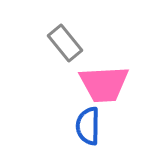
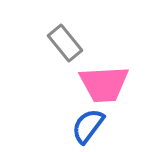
blue semicircle: rotated 36 degrees clockwise
